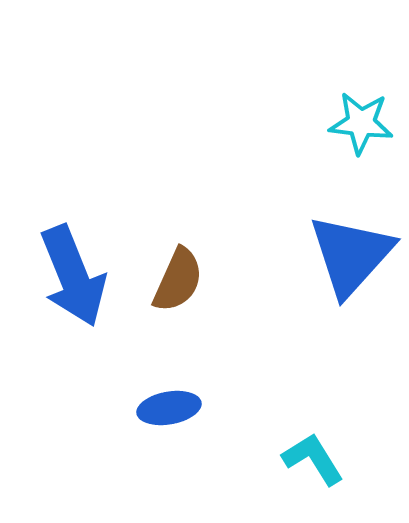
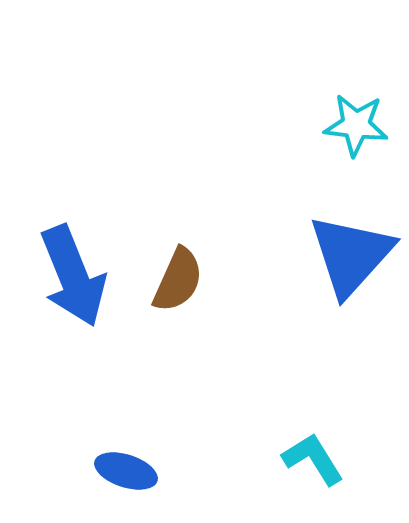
cyan star: moved 5 px left, 2 px down
blue ellipse: moved 43 px left, 63 px down; rotated 28 degrees clockwise
